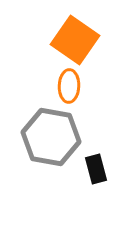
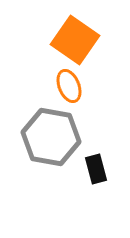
orange ellipse: rotated 24 degrees counterclockwise
